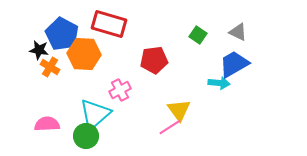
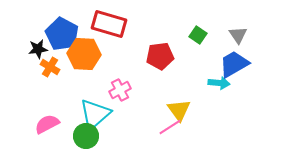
gray triangle: moved 3 px down; rotated 30 degrees clockwise
black star: moved 1 px left, 1 px up; rotated 18 degrees counterclockwise
red pentagon: moved 6 px right, 4 px up
pink semicircle: rotated 25 degrees counterclockwise
